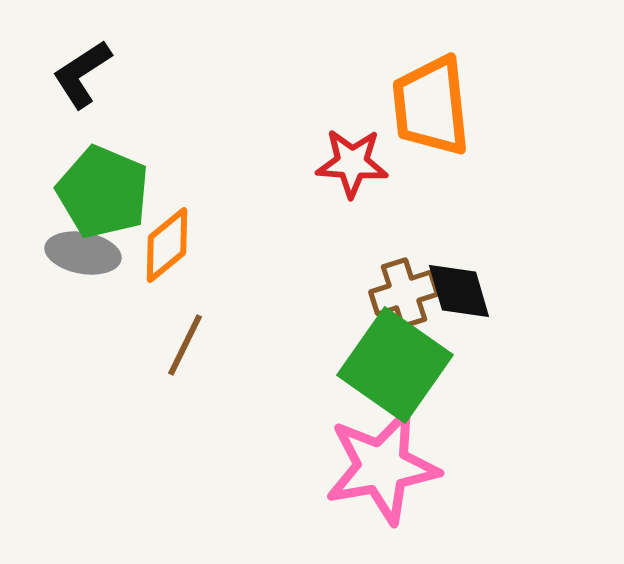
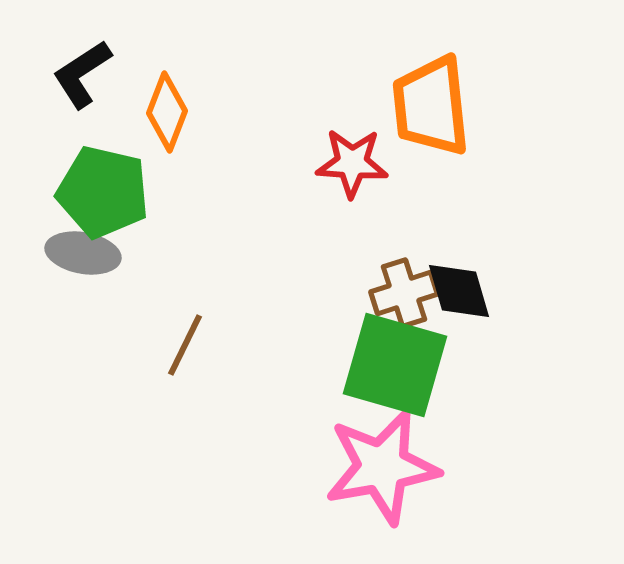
green pentagon: rotated 10 degrees counterclockwise
orange diamond: moved 133 px up; rotated 30 degrees counterclockwise
green square: rotated 19 degrees counterclockwise
